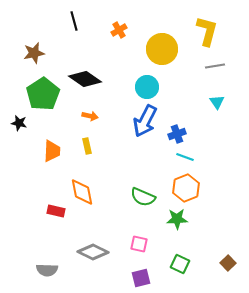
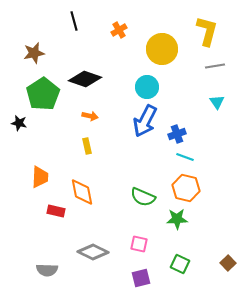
black diamond: rotated 16 degrees counterclockwise
orange trapezoid: moved 12 px left, 26 px down
orange hexagon: rotated 24 degrees counterclockwise
